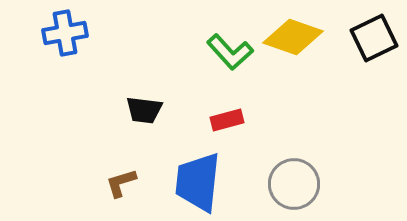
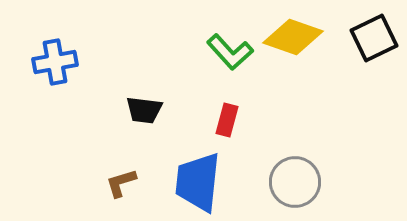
blue cross: moved 10 px left, 29 px down
red rectangle: rotated 60 degrees counterclockwise
gray circle: moved 1 px right, 2 px up
